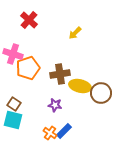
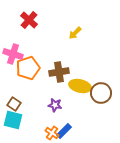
brown cross: moved 1 px left, 2 px up
orange cross: moved 2 px right
